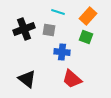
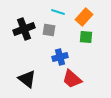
orange rectangle: moved 4 px left, 1 px down
green square: rotated 16 degrees counterclockwise
blue cross: moved 2 px left, 5 px down; rotated 21 degrees counterclockwise
